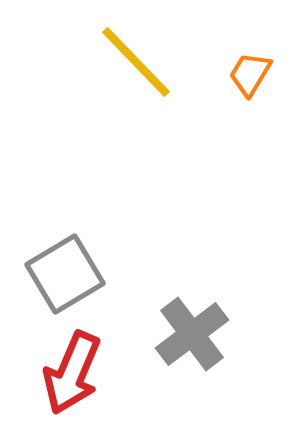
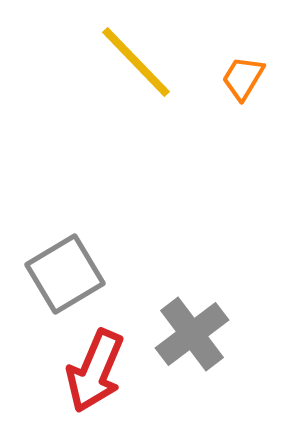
orange trapezoid: moved 7 px left, 4 px down
red arrow: moved 23 px right, 2 px up
